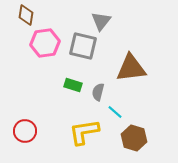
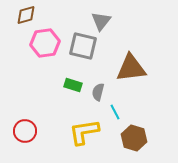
brown diamond: rotated 65 degrees clockwise
cyan line: rotated 21 degrees clockwise
